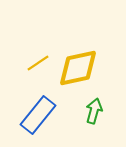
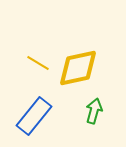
yellow line: rotated 65 degrees clockwise
blue rectangle: moved 4 px left, 1 px down
